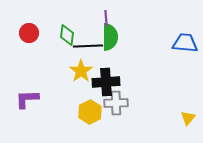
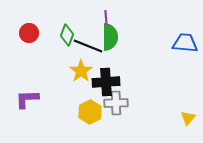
green diamond: rotated 15 degrees clockwise
black line: rotated 24 degrees clockwise
